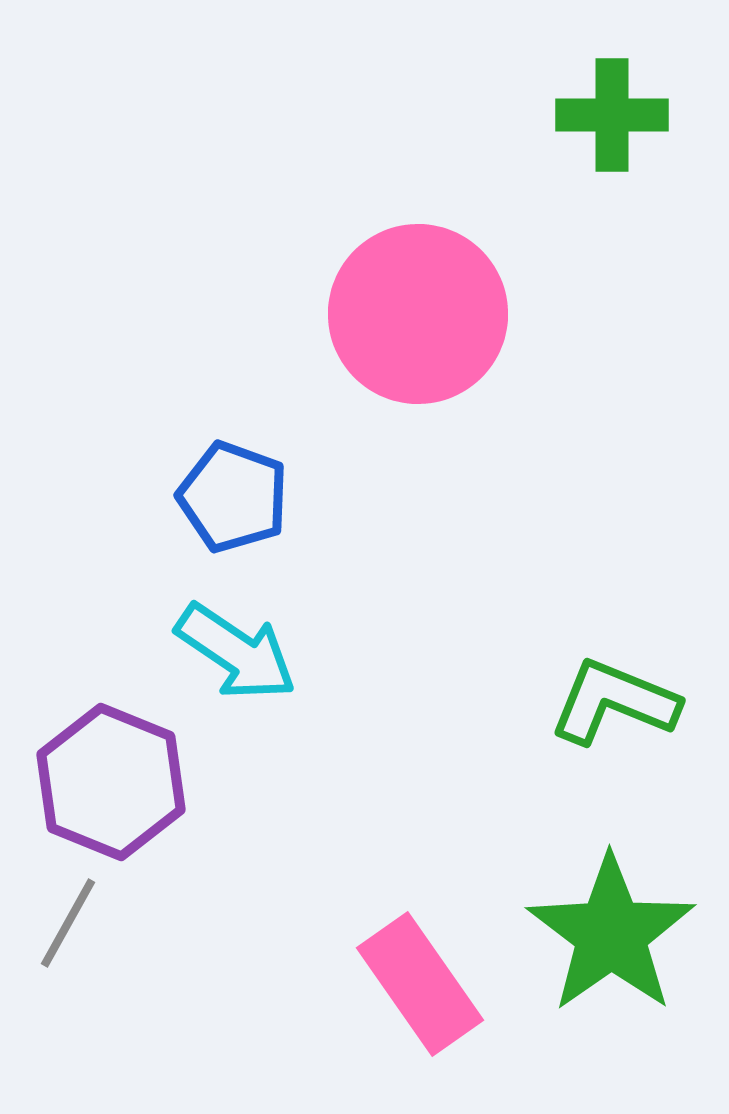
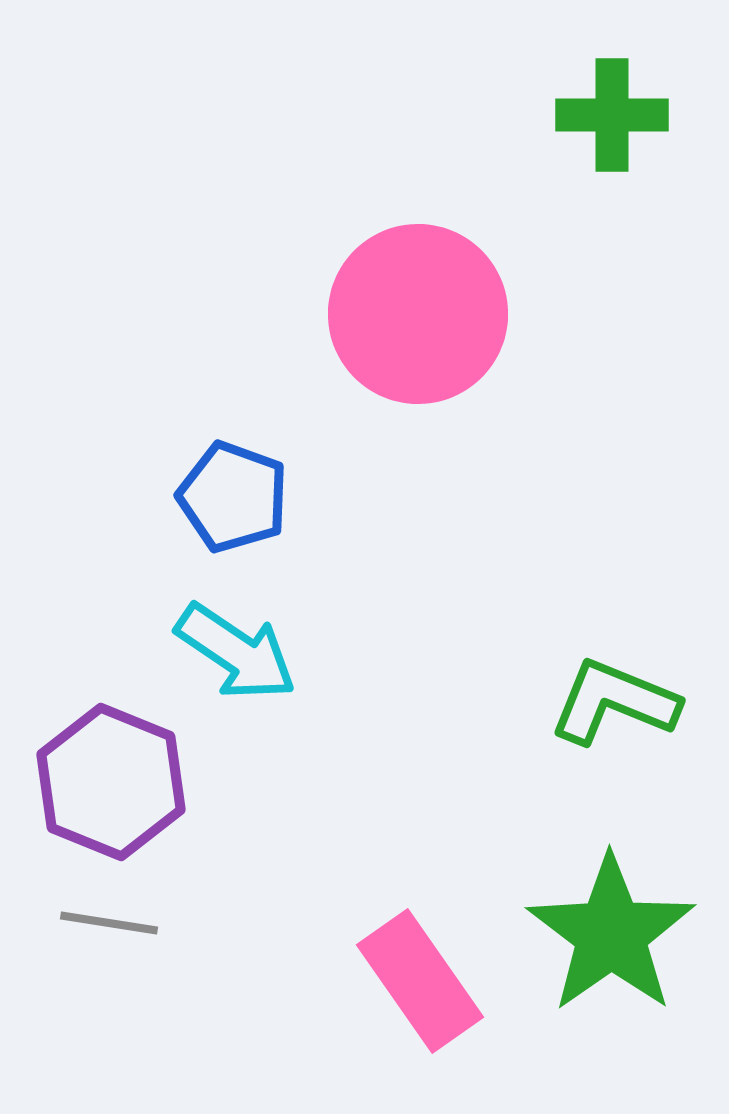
gray line: moved 41 px right; rotated 70 degrees clockwise
pink rectangle: moved 3 px up
